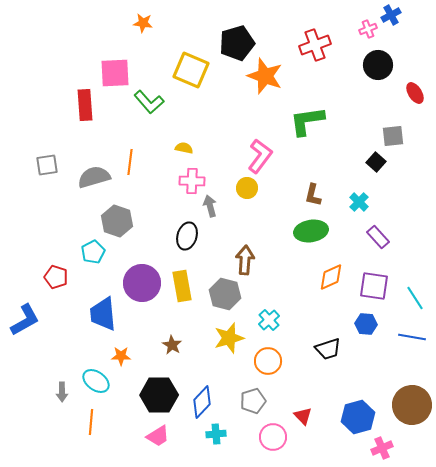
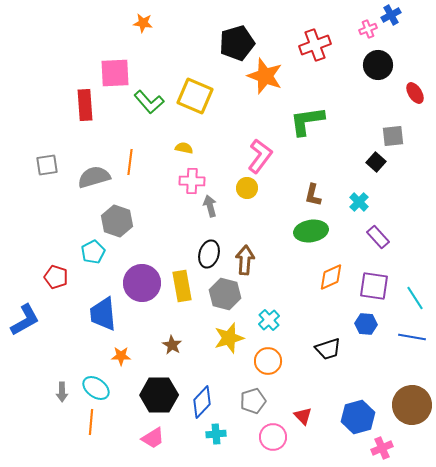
yellow square at (191, 70): moved 4 px right, 26 px down
black ellipse at (187, 236): moved 22 px right, 18 px down
cyan ellipse at (96, 381): moved 7 px down
pink trapezoid at (158, 436): moved 5 px left, 2 px down
